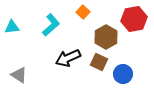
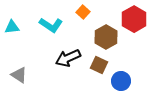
red hexagon: rotated 20 degrees counterclockwise
cyan L-shape: rotated 75 degrees clockwise
brown square: moved 3 px down
blue circle: moved 2 px left, 7 px down
